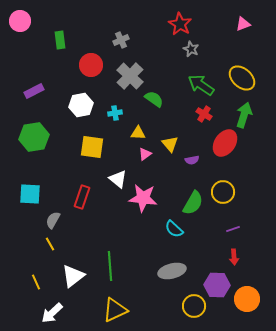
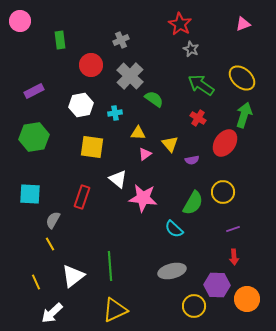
red cross at (204, 114): moved 6 px left, 4 px down
